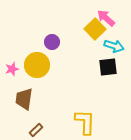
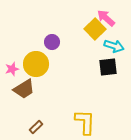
yellow circle: moved 1 px left, 1 px up
brown trapezoid: moved 10 px up; rotated 130 degrees counterclockwise
brown rectangle: moved 3 px up
